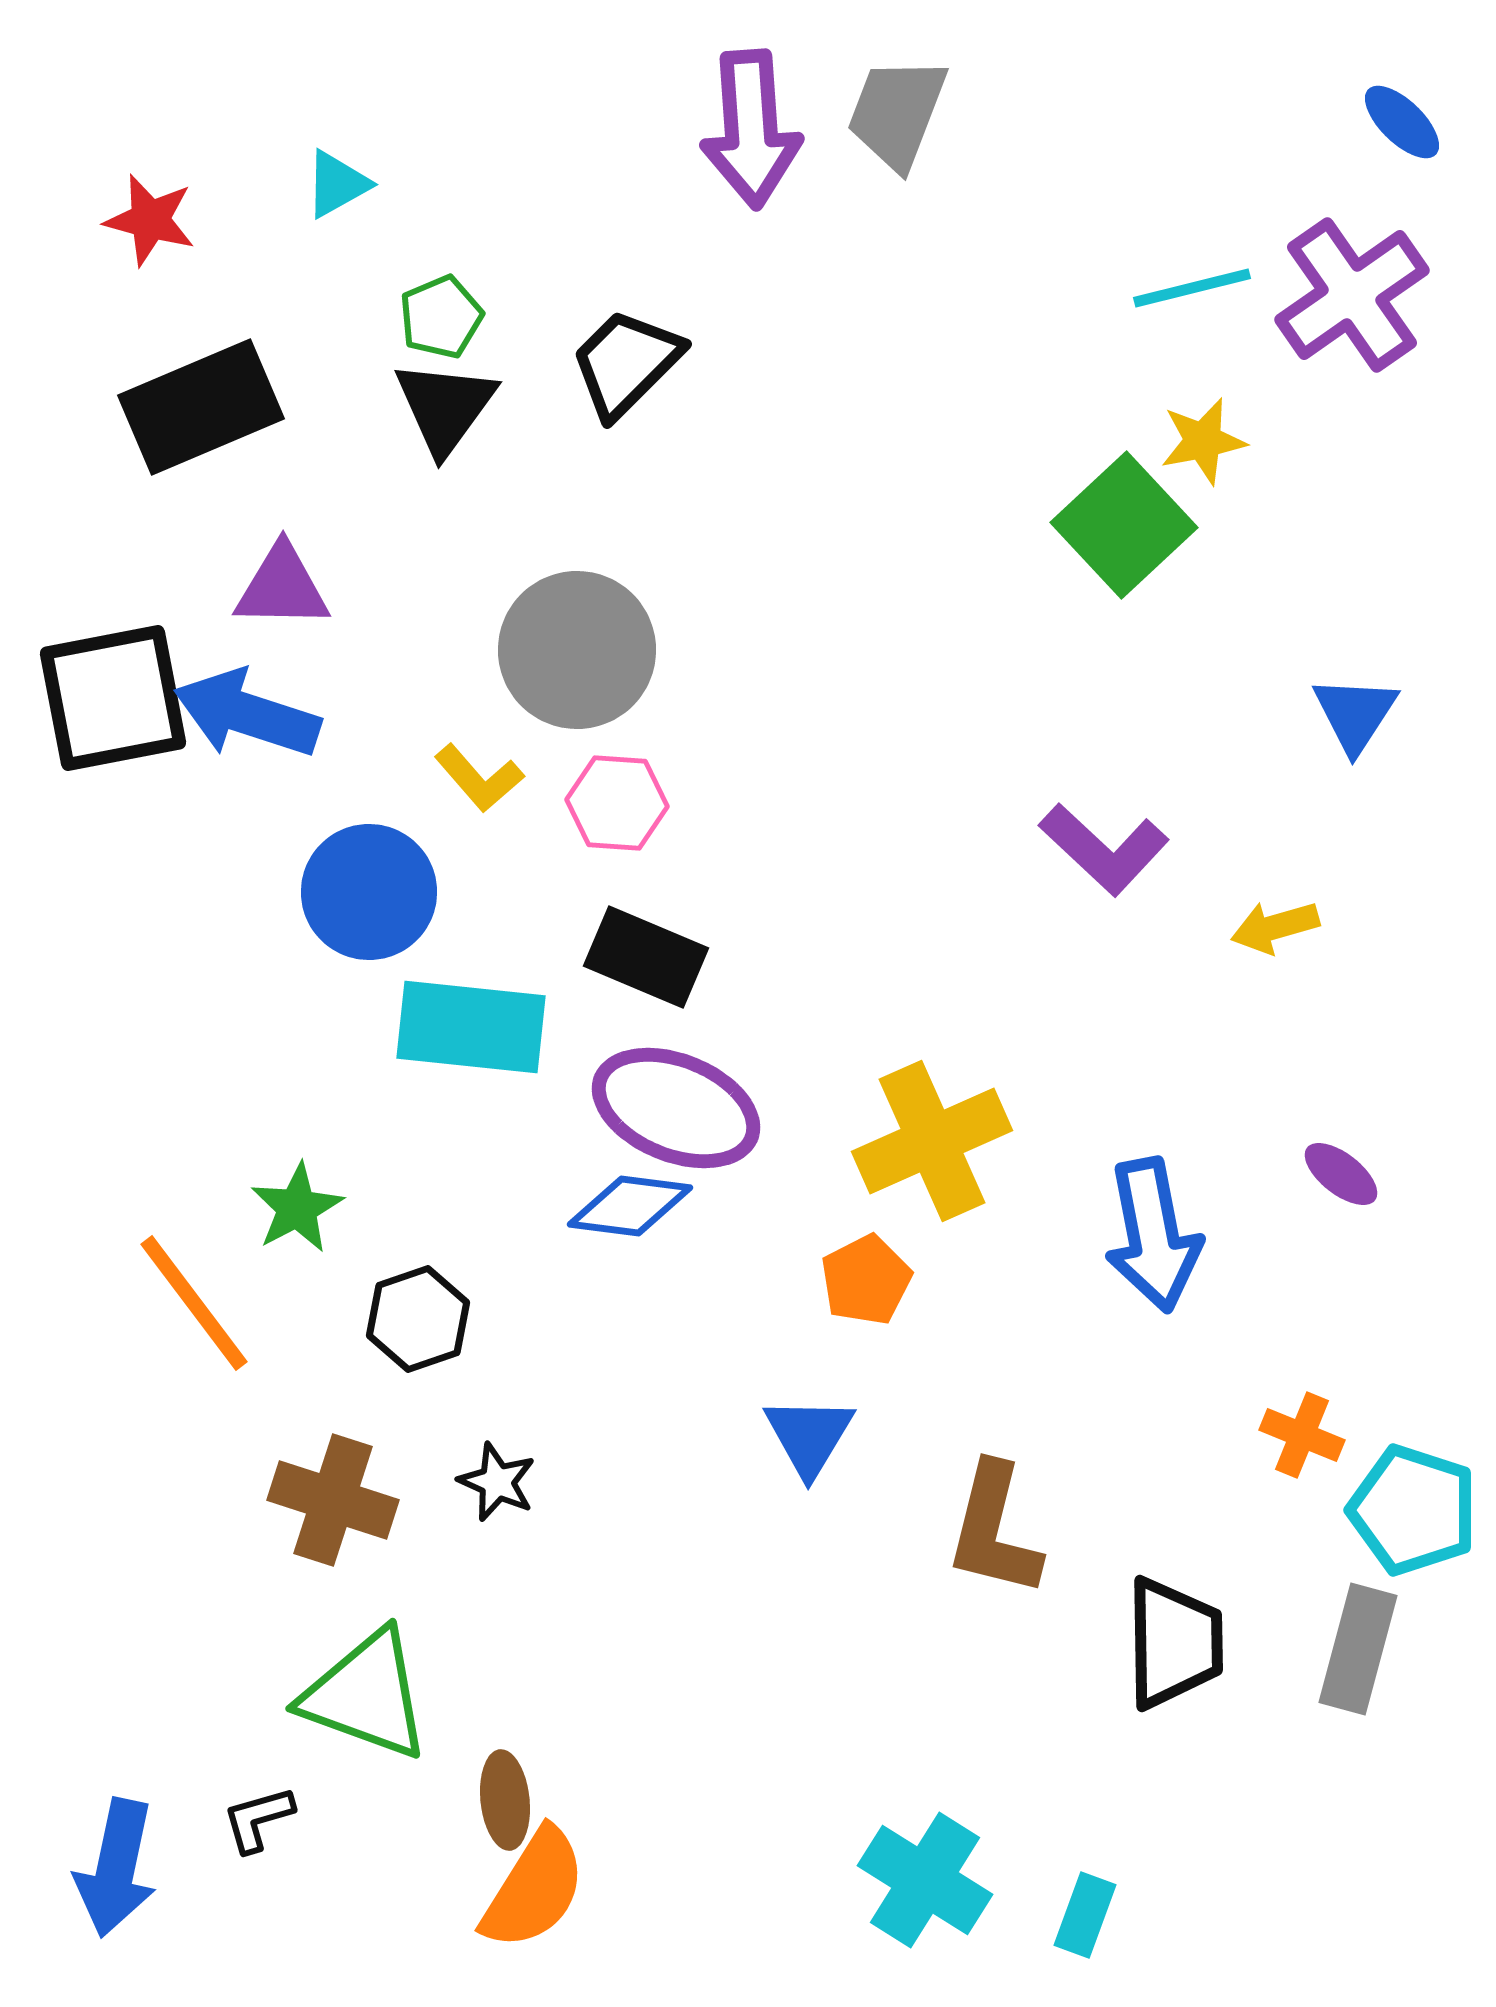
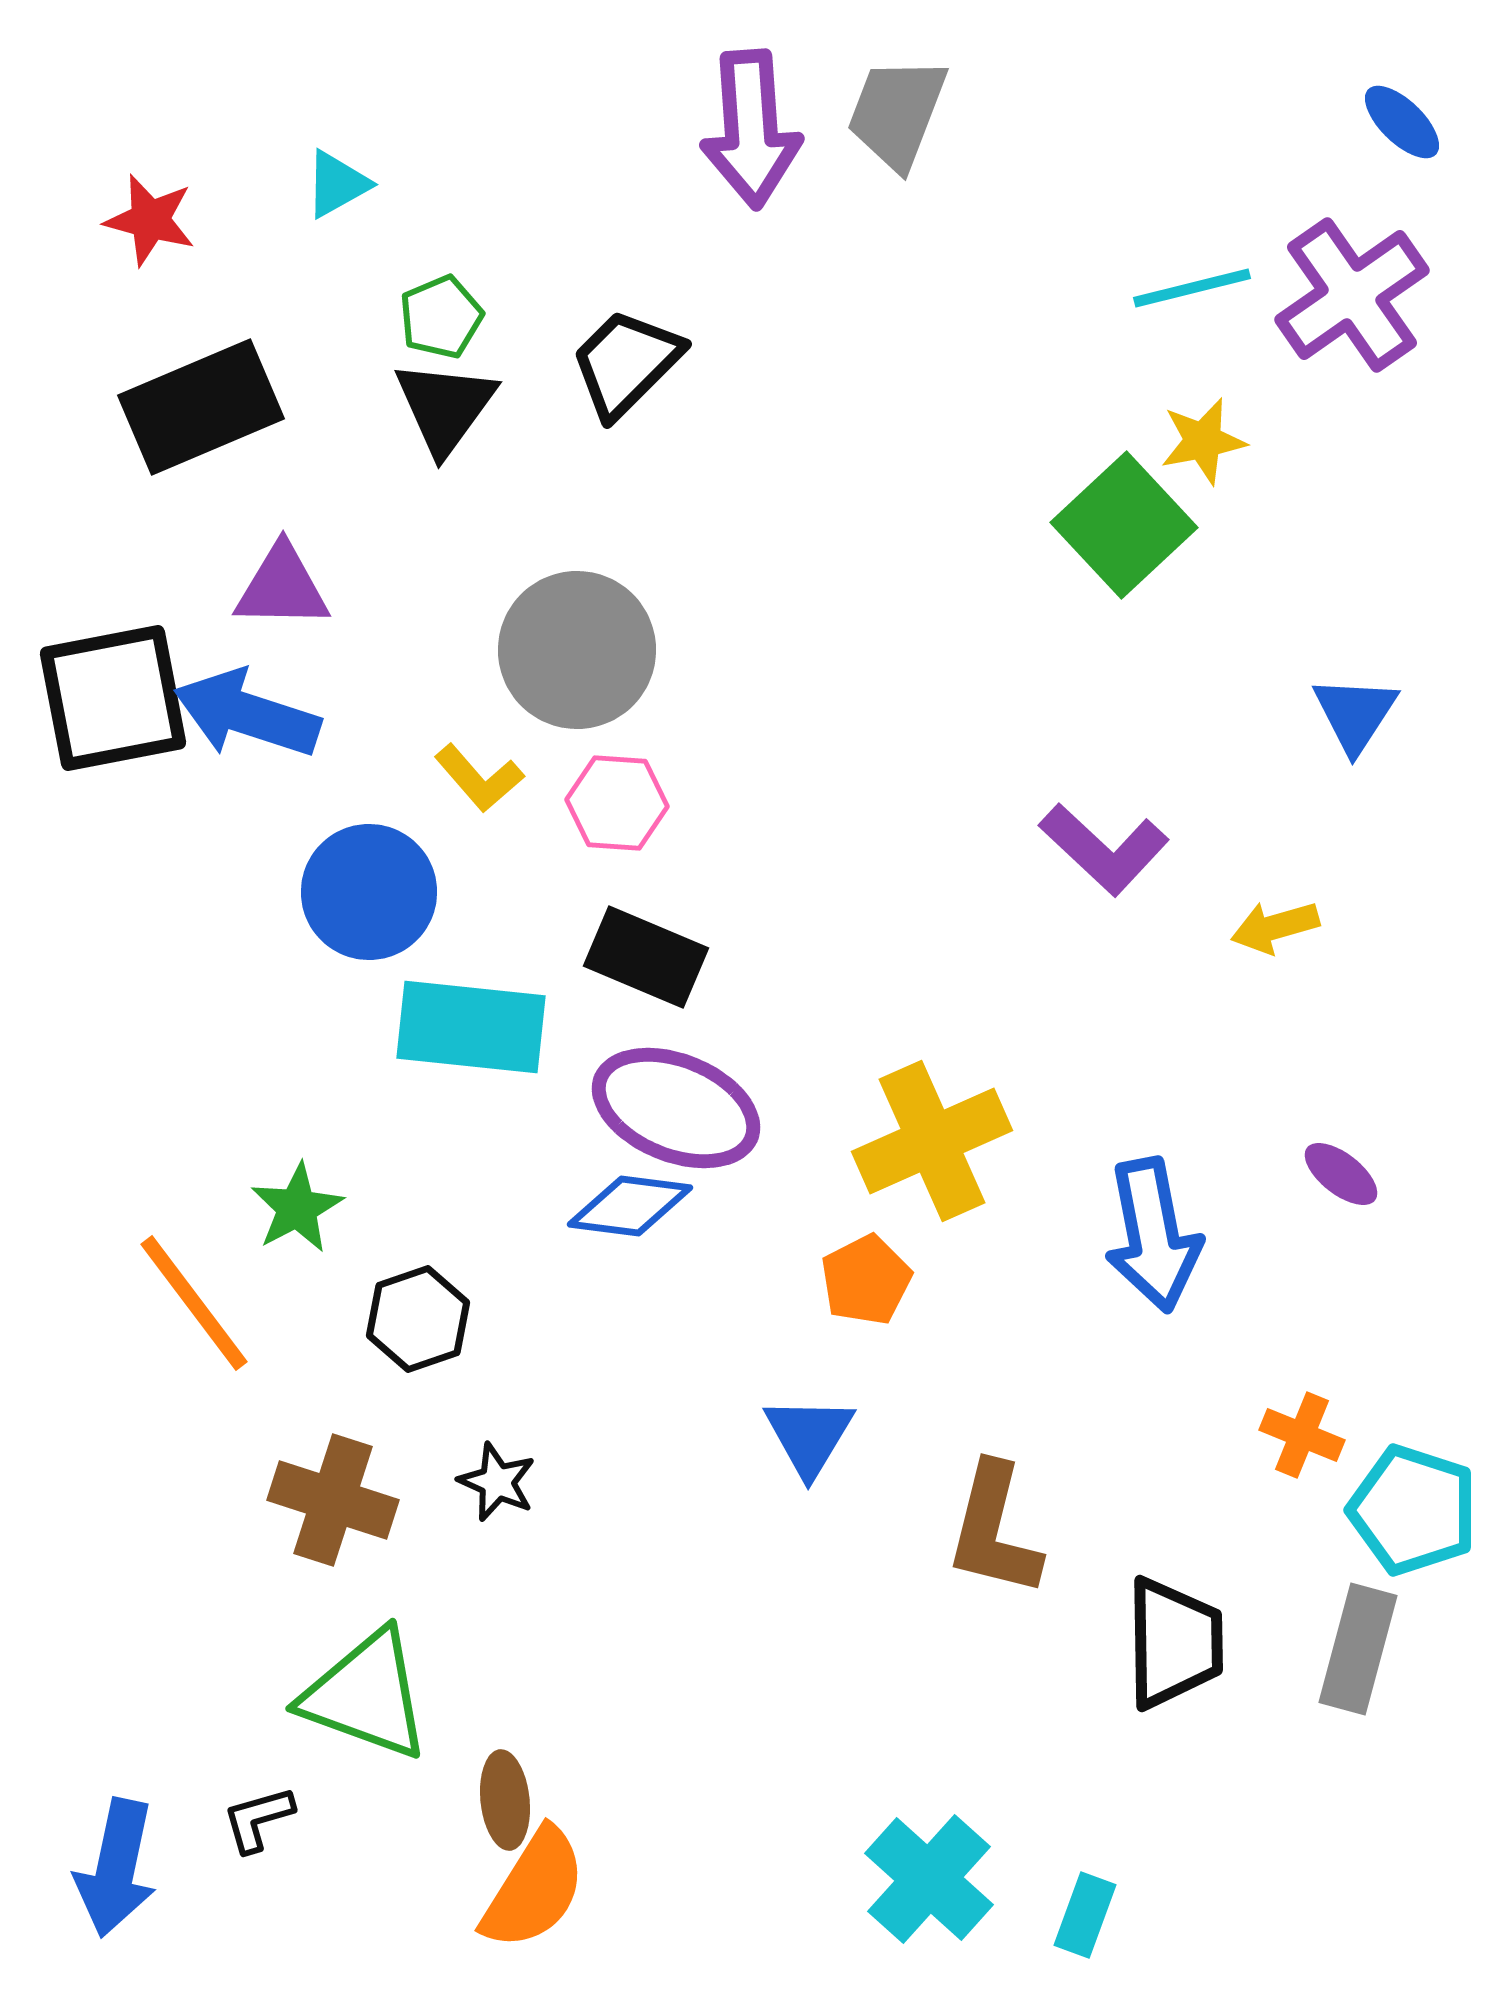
cyan cross at (925, 1880): moved 4 px right, 1 px up; rotated 10 degrees clockwise
